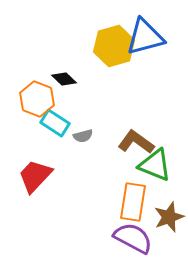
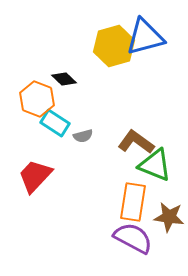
brown star: rotated 28 degrees clockwise
